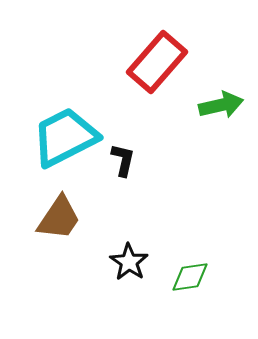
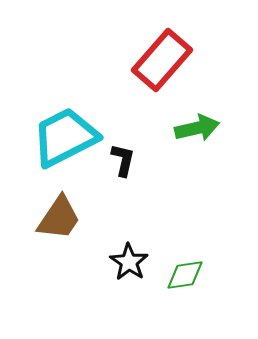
red rectangle: moved 5 px right, 2 px up
green arrow: moved 24 px left, 23 px down
green diamond: moved 5 px left, 2 px up
